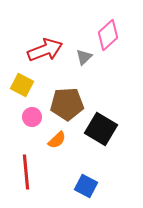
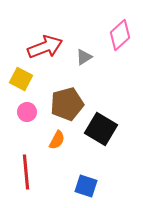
pink diamond: moved 12 px right
red arrow: moved 3 px up
gray triangle: rotated 12 degrees clockwise
yellow square: moved 1 px left, 6 px up
brown pentagon: rotated 12 degrees counterclockwise
pink circle: moved 5 px left, 5 px up
orange semicircle: rotated 18 degrees counterclockwise
blue square: rotated 10 degrees counterclockwise
